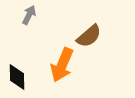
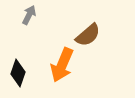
brown semicircle: moved 1 px left, 1 px up
black diamond: moved 1 px right, 4 px up; rotated 20 degrees clockwise
